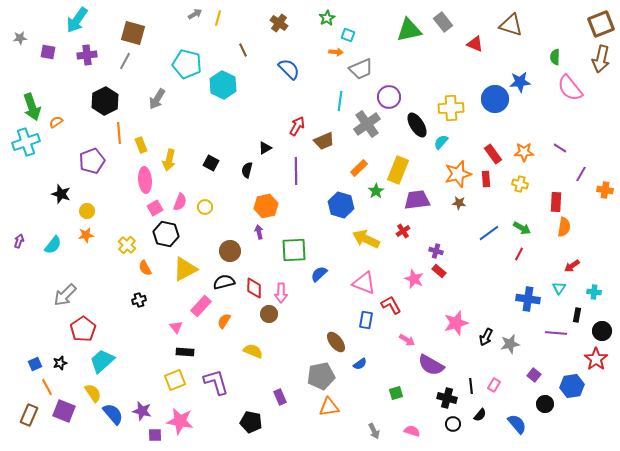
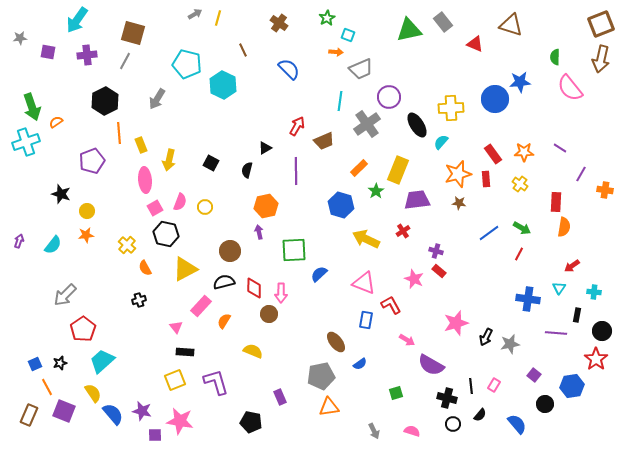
yellow cross at (520, 184): rotated 21 degrees clockwise
